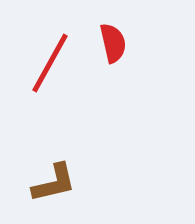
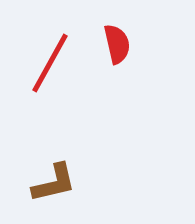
red semicircle: moved 4 px right, 1 px down
